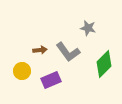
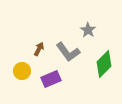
gray star: moved 2 px down; rotated 21 degrees clockwise
brown arrow: moved 1 px left, 1 px up; rotated 56 degrees counterclockwise
purple rectangle: moved 1 px up
